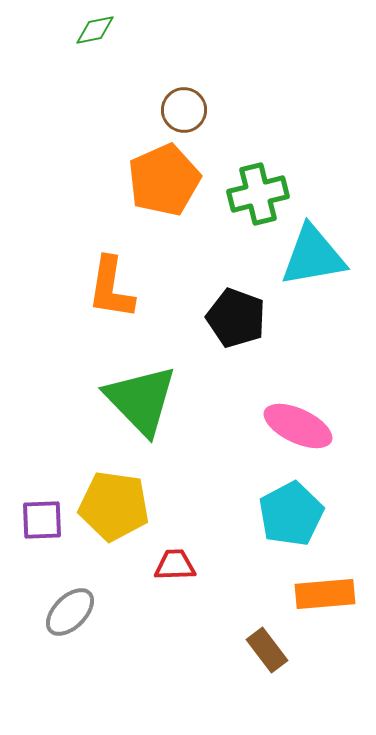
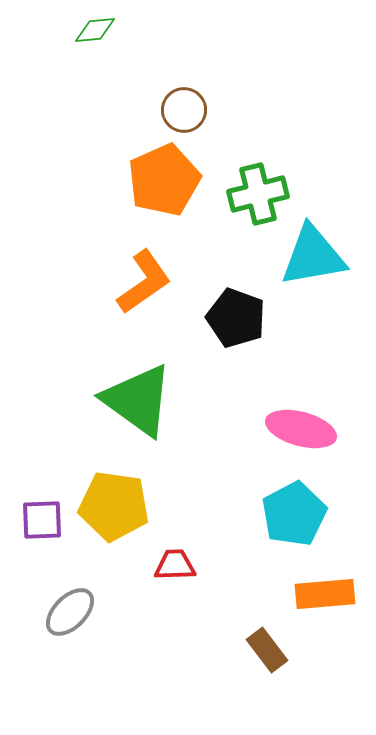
green diamond: rotated 6 degrees clockwise
orange L-shape: moved 33 px right, 6 px up; rotated 134 degrees counterclockwise
green triangle: moved 3 px left; rotated 10 degrees counterclockwise
pink ellipse: moved 3 px right, 3 px down; rotated 10 degrees counterclockwise
cyan pentagon: moved 3 px right
